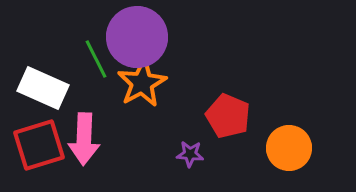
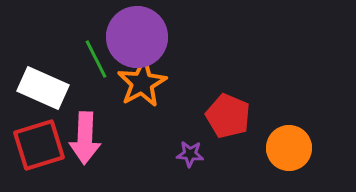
pink arrow: moved 1 px right, 1 px up
